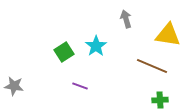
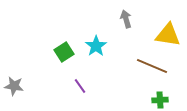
purple line: rotated 35 degrees clockwise
